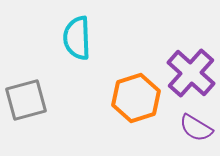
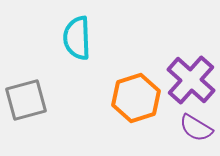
purple cross: moved 7 px down
